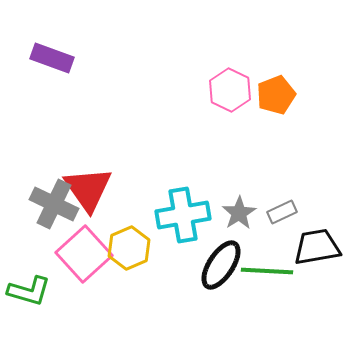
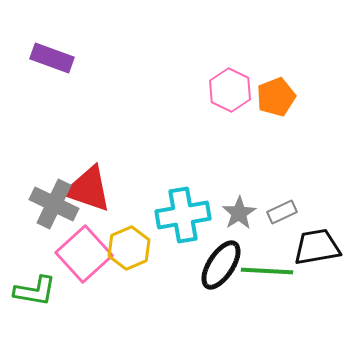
orange pentagon: moved 2 px down
red triangle: rotated 36 degrees counterclockwise
green L-shape: moved 6 px right; rotated 6 degrees counterclockwise
